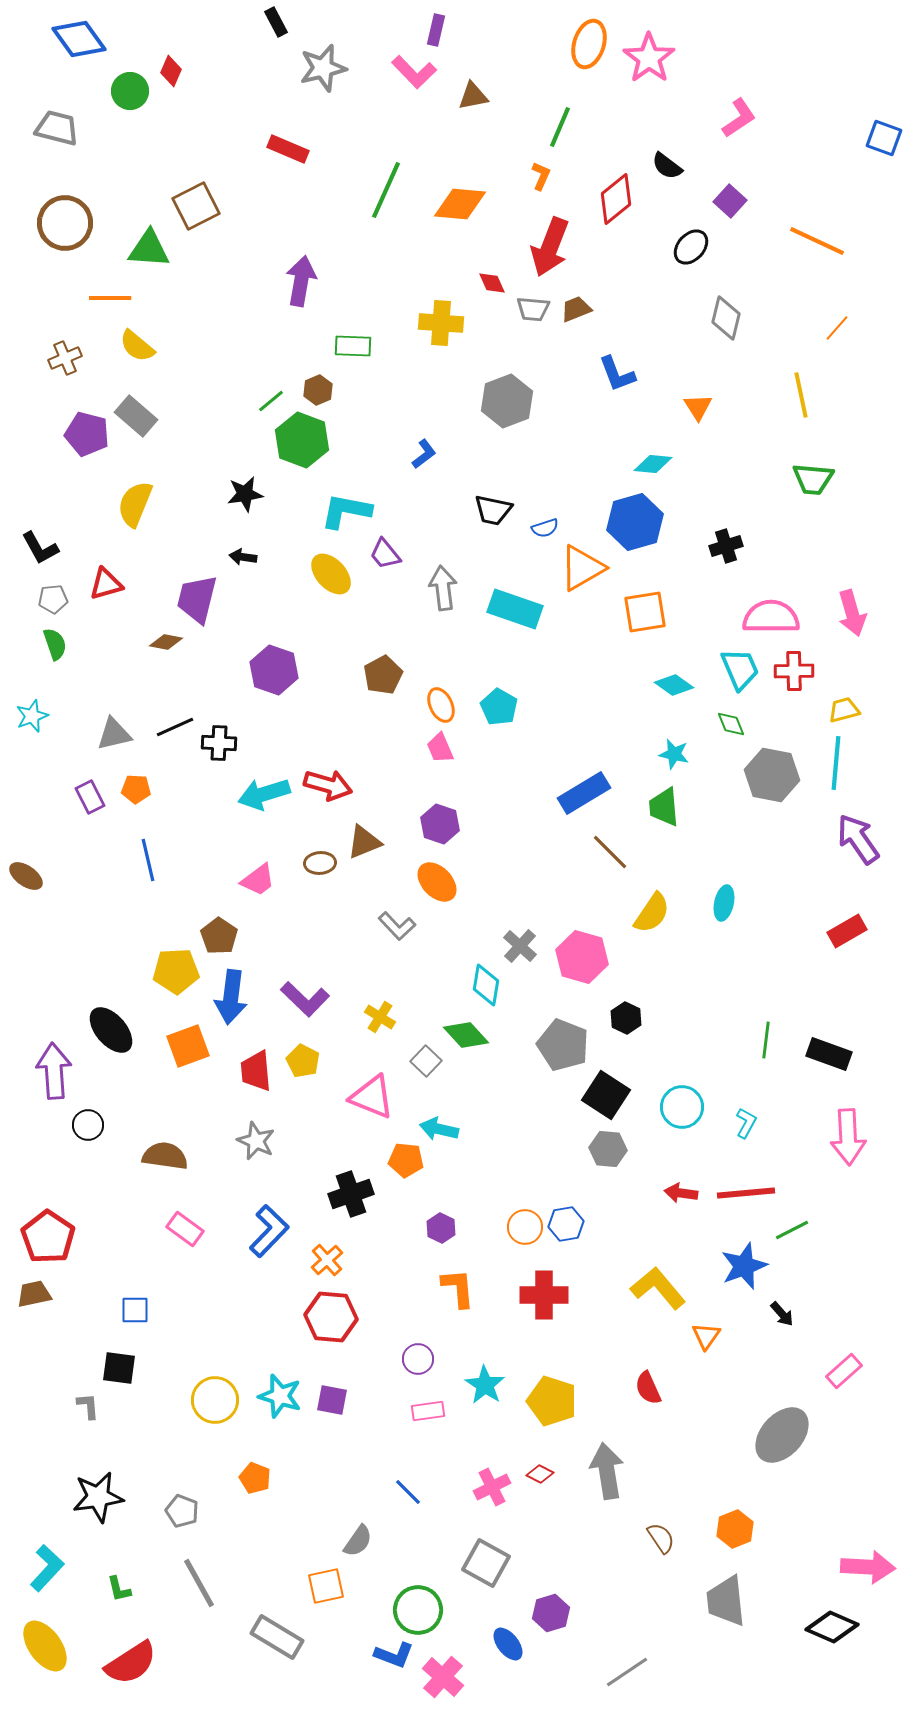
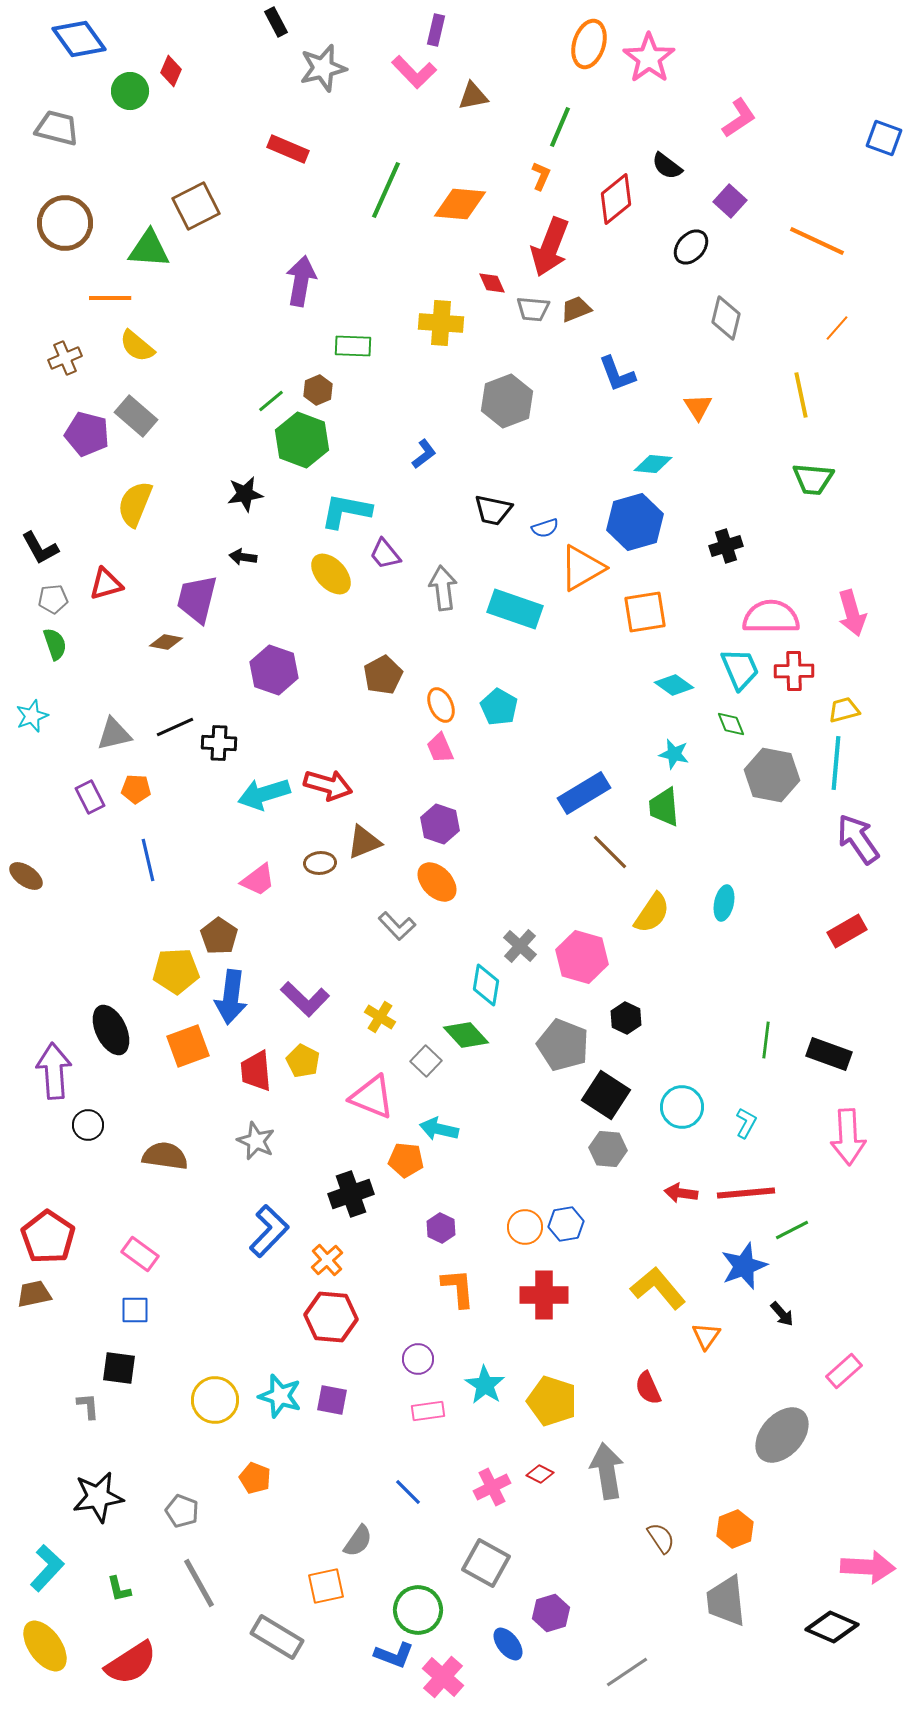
black ellipse at (111, 1030): rotated 15 degrees clockwise
pink rectangle at (185, 1229): moved 45 px left, 25 px down
